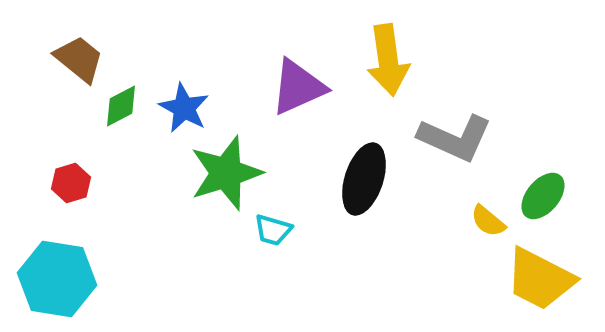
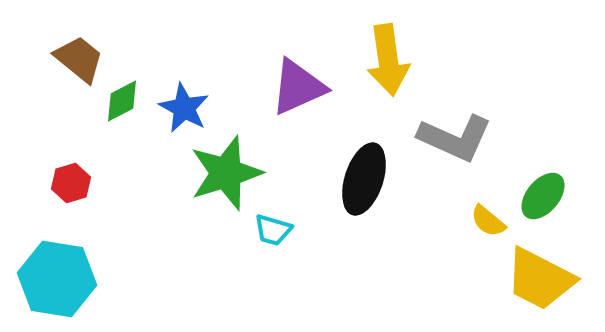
green diamond: moved 1 px right, 5 px up
